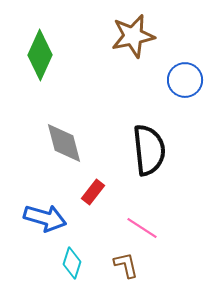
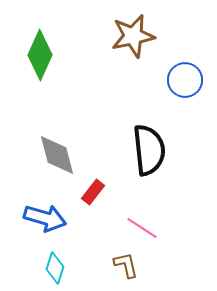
gray diamond: moved 7 px left, 12 px down
cyan diamond: moved 17 px left, 5 px down
